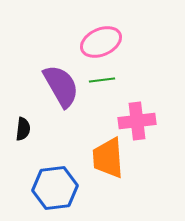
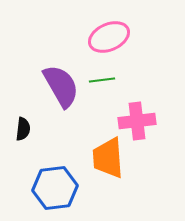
pink ellipse: moved 8 px right, 5 px up
